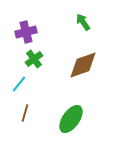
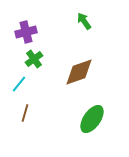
green arrow: moved 1 px right, 1 px up
brown diamond: moved 4 px left, 7 px down
green ellipse: moved 21 px right
